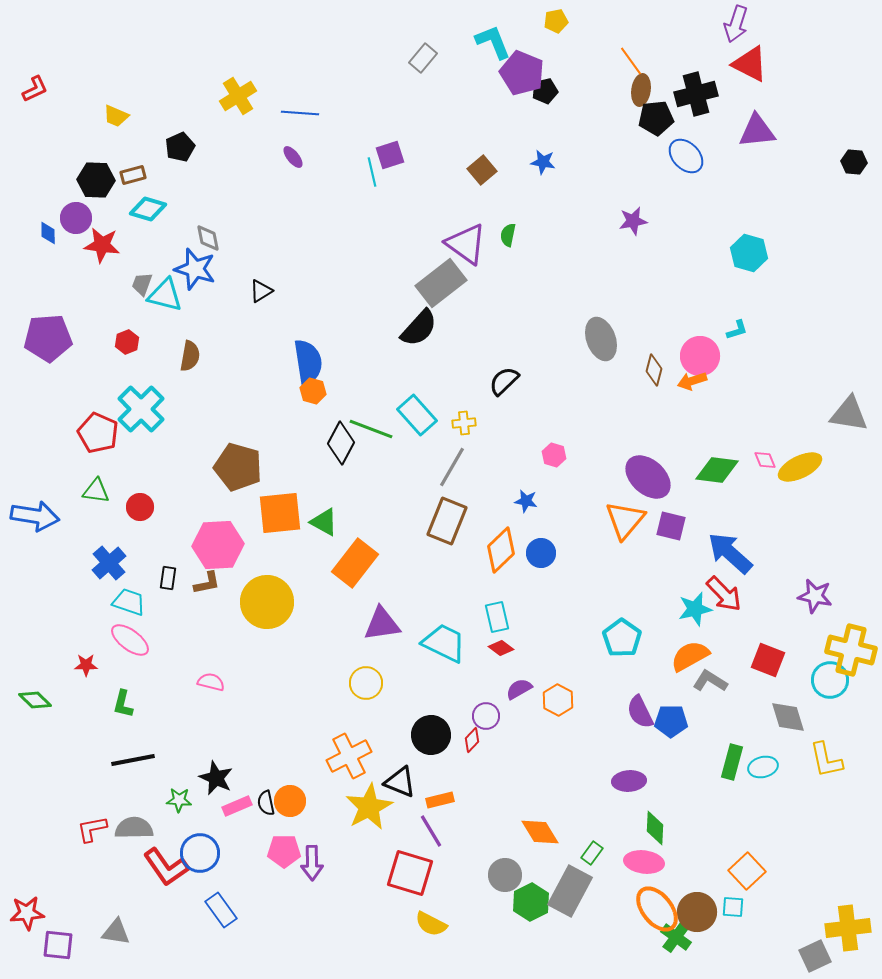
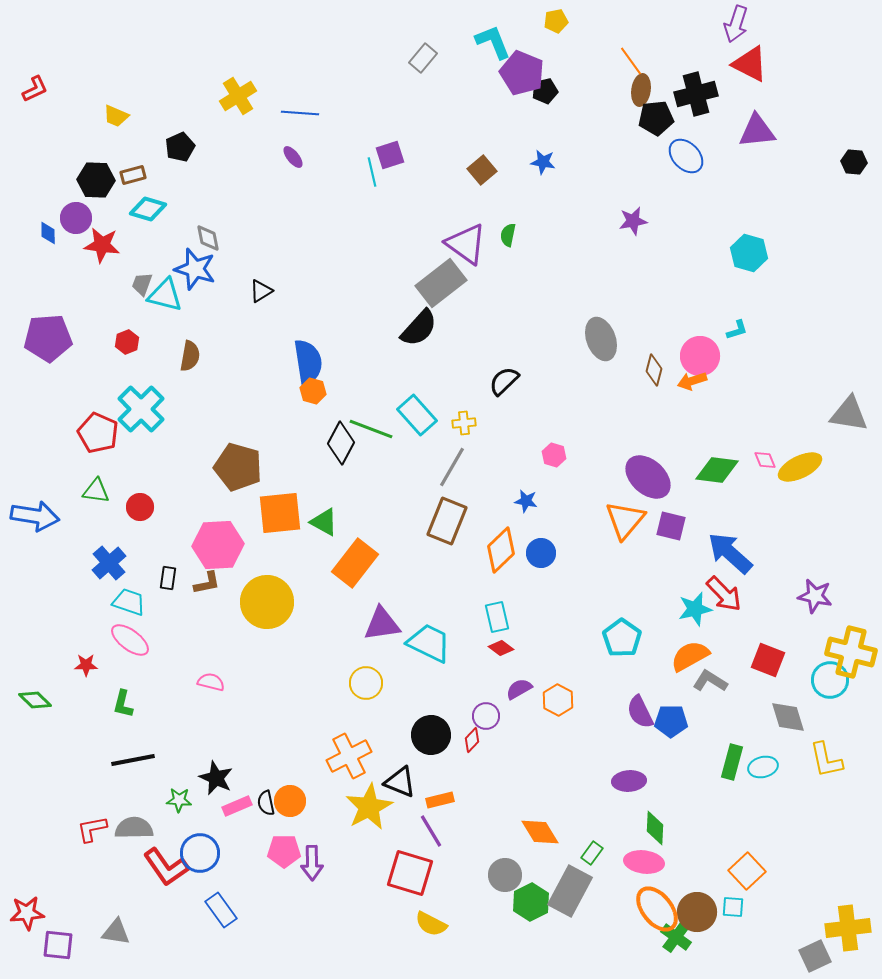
cyan trapezoid at (444, 643): moved 15 px left
yellow cross at (851, 650): moved 2 px down
